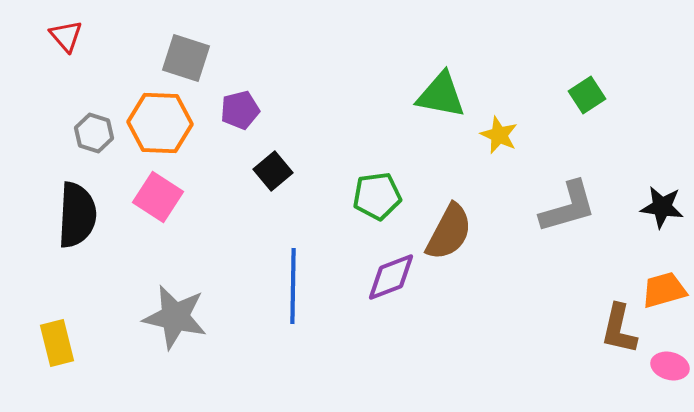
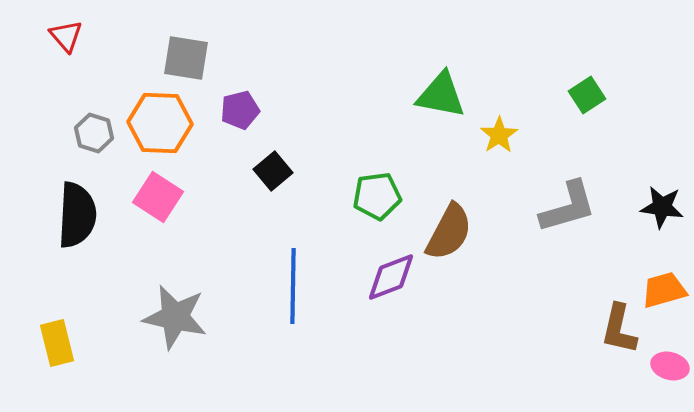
gray square: rotated 9 degrees counterclockwise
yellow star: rotated 15 degrees clockwise
